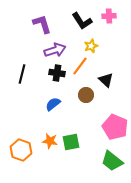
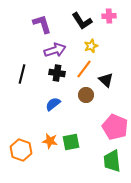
orange line: moved 4 px right, 3 px down
green trapezoid: rotated 45 degrees clockwise
